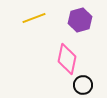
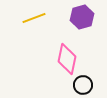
purple hexagon: moved 2 px right, 3 px up
